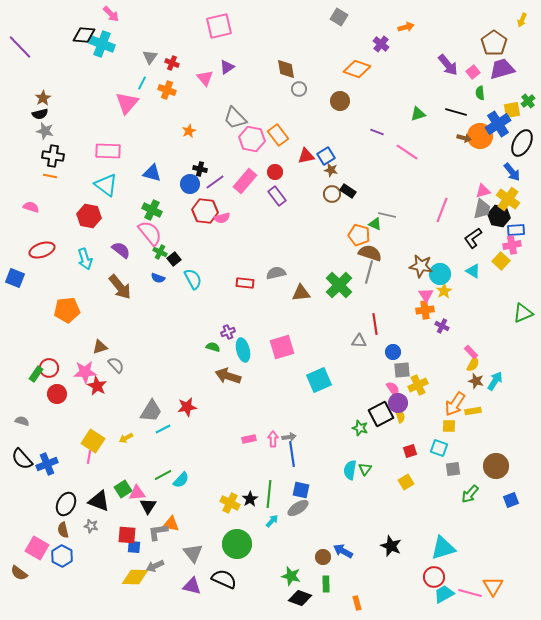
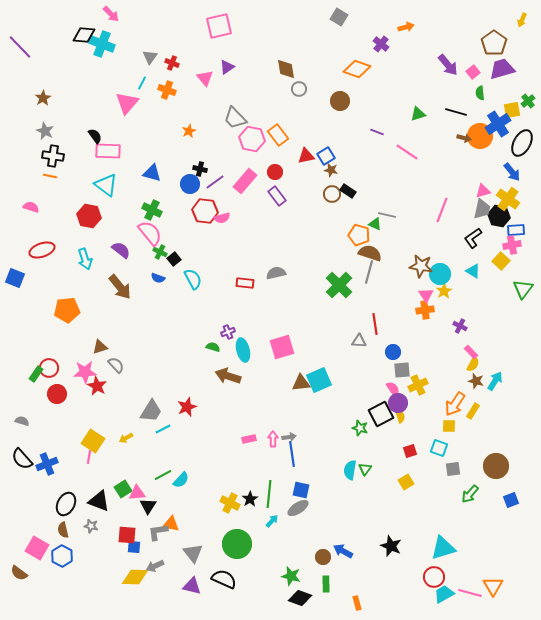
black semicircle at (40, 114): moved 55 px right, 22 px down; rotated 112 degrees counterclockwise
gray star at (45, 131): rotated 12 degrees clockwise
brown triangle at (301, 293): moved 90 px down
green triangle at (523, 313): moved 24 px up; rotated 30 degrees counterclockwise
purple cross at (442, 326): moved 18 px right
red star at (187, 407): rotated 12 degrees counterclockwise
yellow rectangle at (473, 411): rotated 49 degrees counterclockwise
